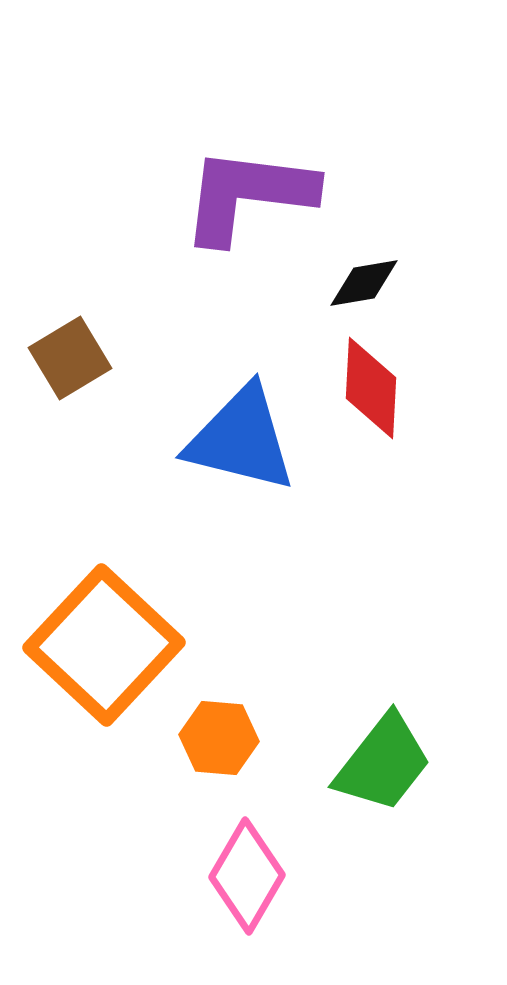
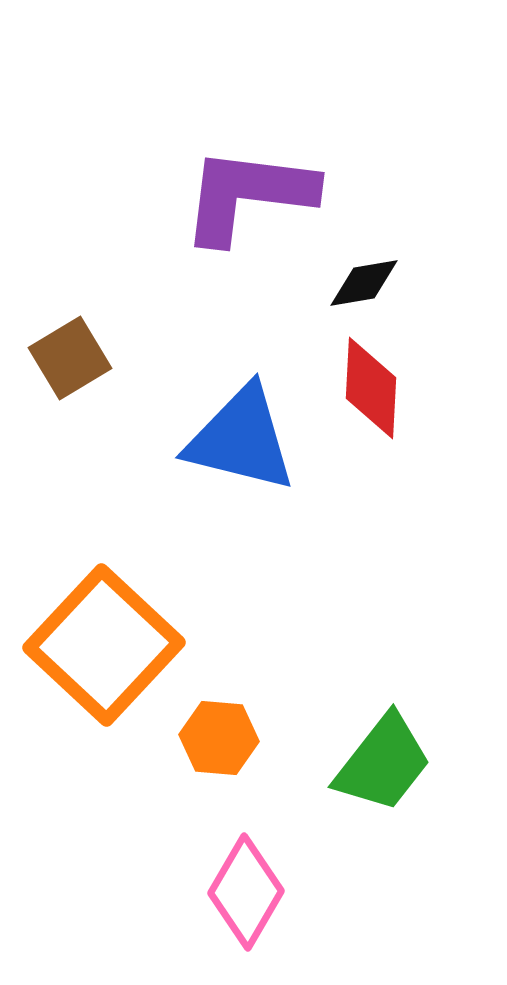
pink diamond: moved 1 px left, 16 px down
